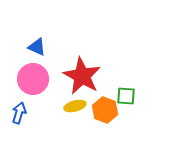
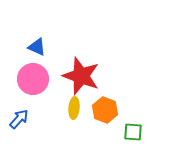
red star: moved 1 px left; rotated 9 degrees counterclockwise
green square: moved 7 px right, 36 px down
yellow ellipse: moved 1 px left, 2 px down; rotated 70 degrees counterclockwise
blue arrow: moved 6 px down; rotated 25 degrees clockwise
